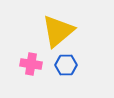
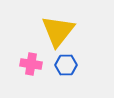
yellow triangle: rotated 12 degrees counterclockwise
